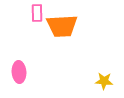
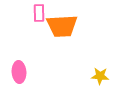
pink rectangle: moved 2 px right
yellow star: moved 4 px left, 5 px up
